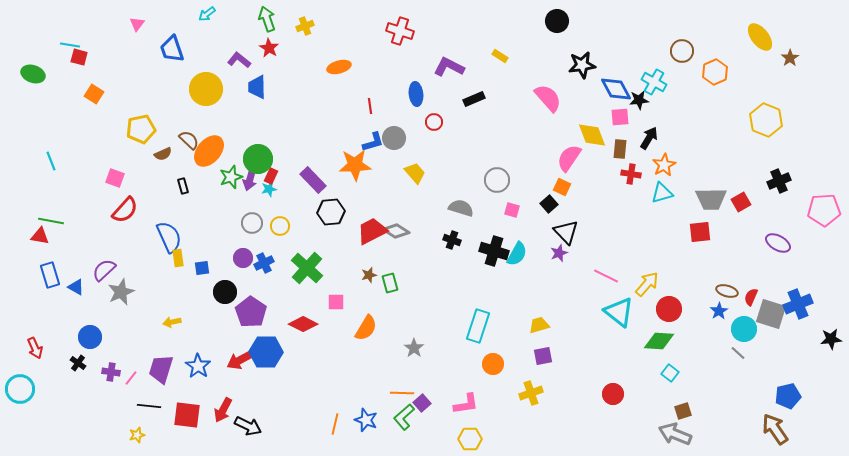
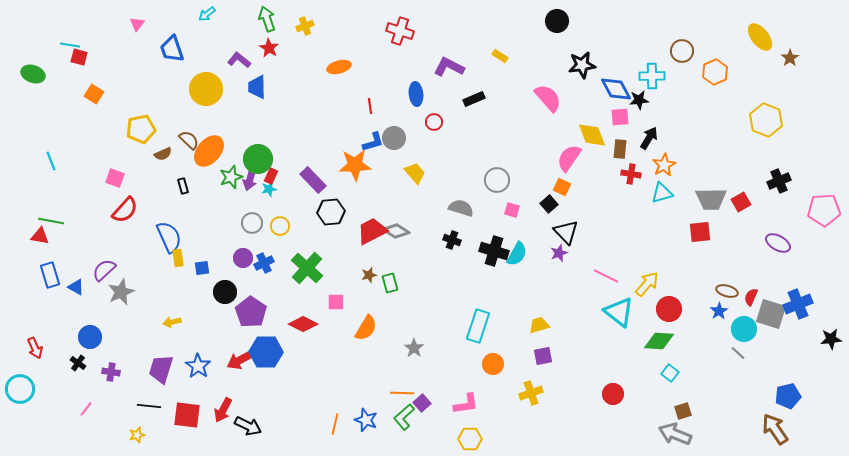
cyan cross at (654, 82): moved 2 px left, 6 px up; rotated 30 degrees counterclockwise
pink line at (131, 378): moved 45 px left, 31 px down
